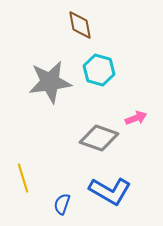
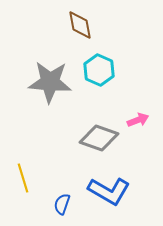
cyan hexagon: rotated 8 degrees clockwise
gray star: rotated 12 degrees clockwise
pink arrow: moved 2 px right, 2 px down
blue L-shape: moved 1 px left
